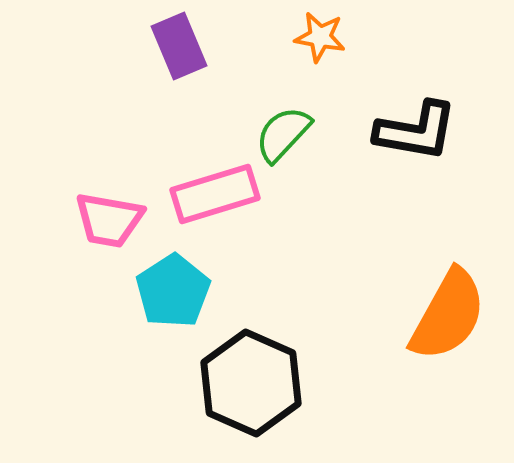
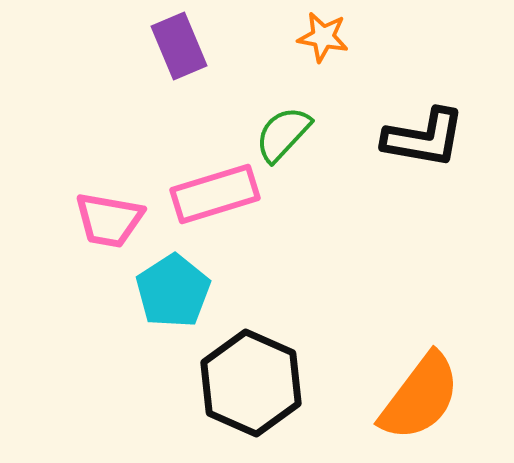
orange star: moved 3 px right
black L-shape: moved 8 px right, 7 px down
orange semicircle: moved 28 px left, 82 px down; rotated 8 degrees clockwise
